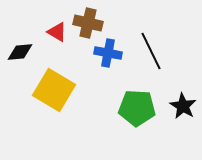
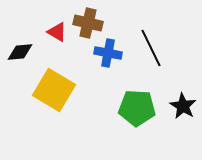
black line: moved 3 px up
